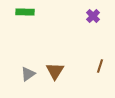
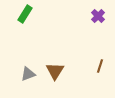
green rectangle: moved 2 px down; rotated 60 degrees counterclockwise
purple cross: moved 5 px right
gray triangle: rotated 14 degrees clockwise
